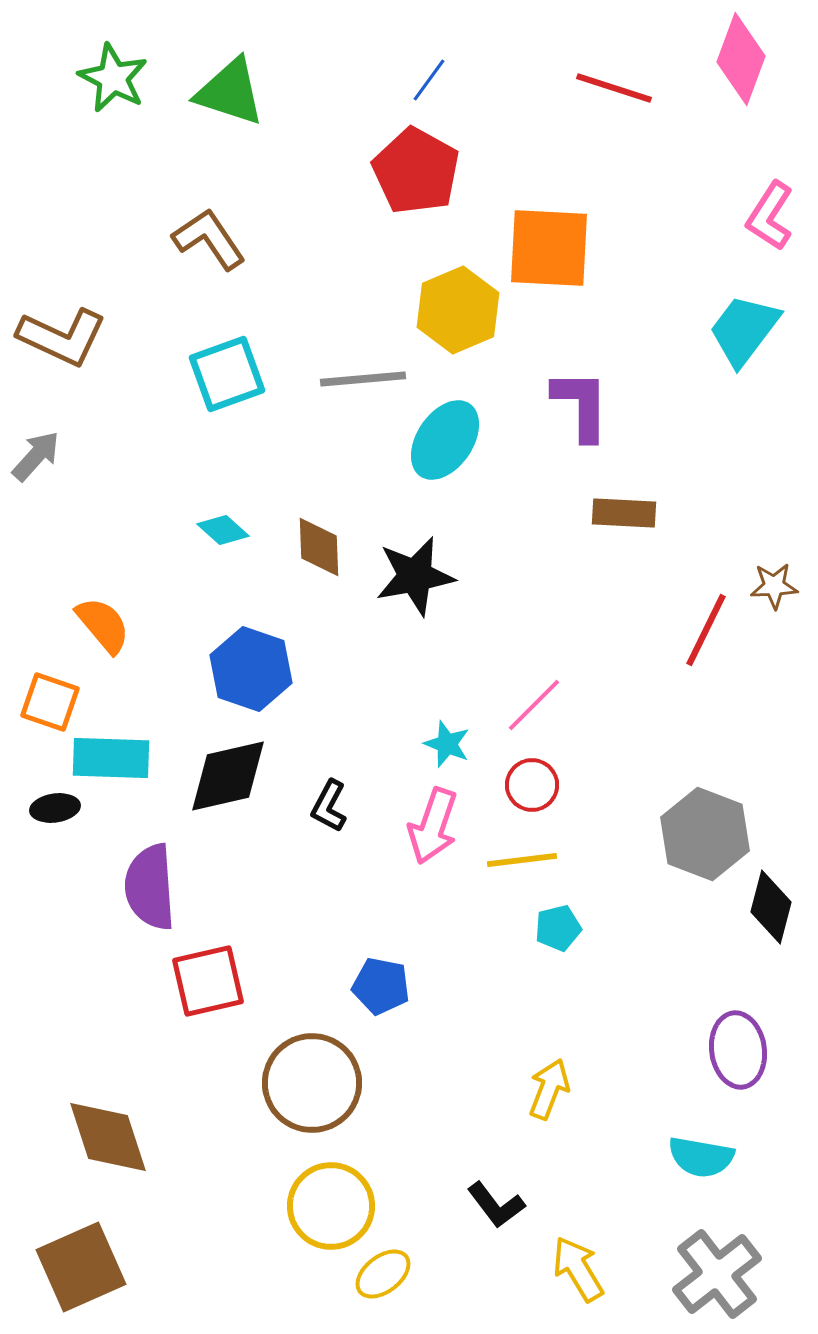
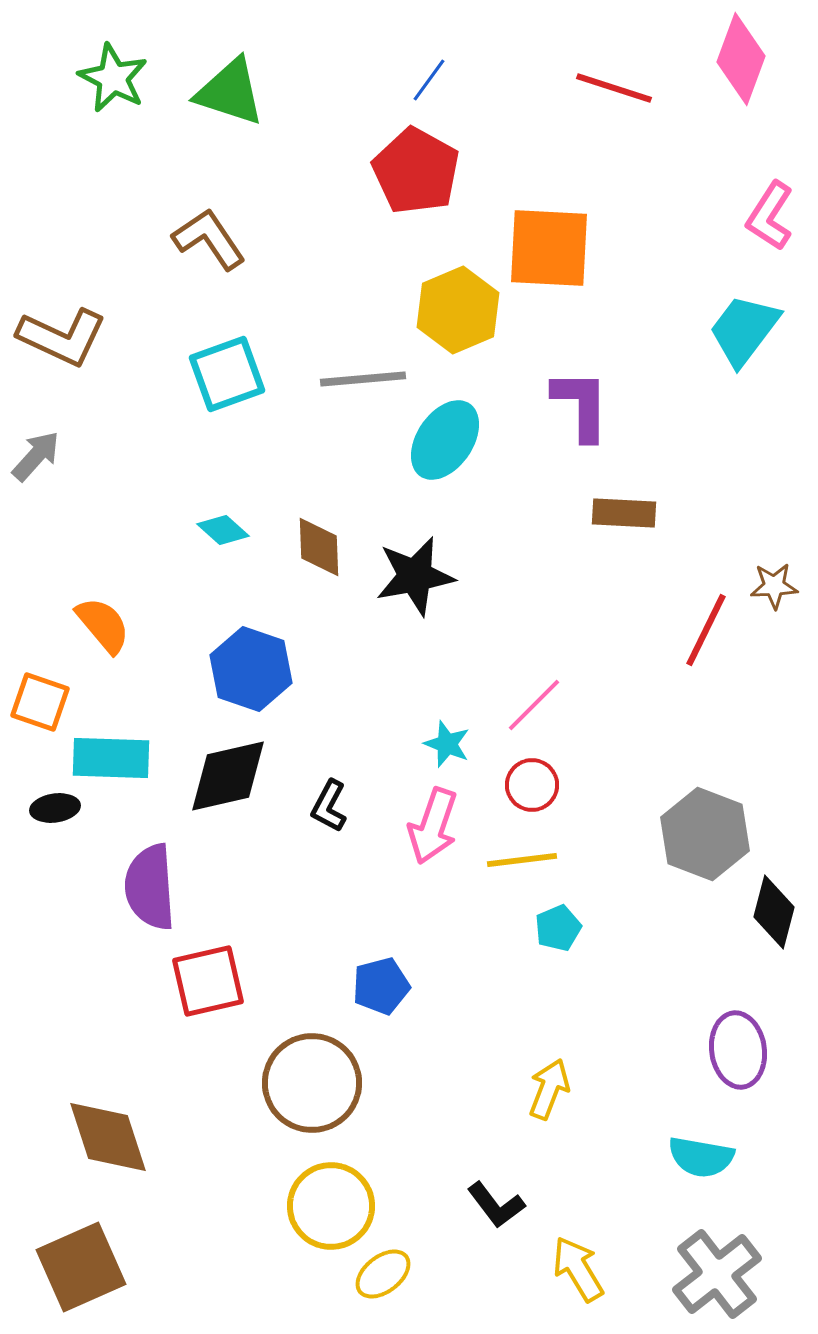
orange square at (50, 702): moved 10 px left
black diamond at (771, 907): moved 3 px right, 5 px down
cyan pentagon at (558, 928): rotated 9 degrees counterclockwise
blue pentagon at (381, 986): rotated 26 degrees counterclockwise
